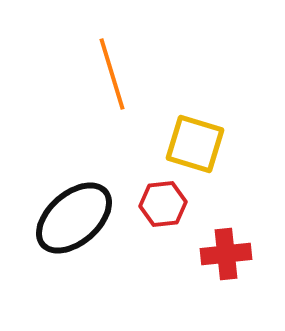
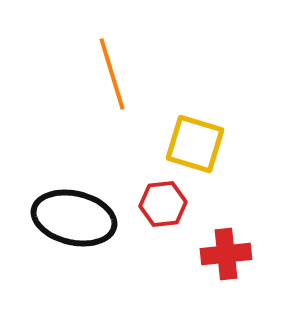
black ellipse: rotated 54 degrees clockwise
